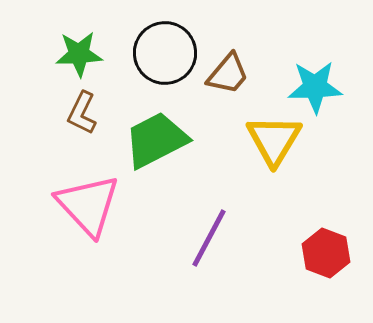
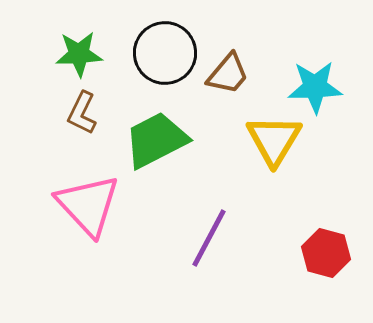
red hexagon: rotated 6 degrees counterclockwise
